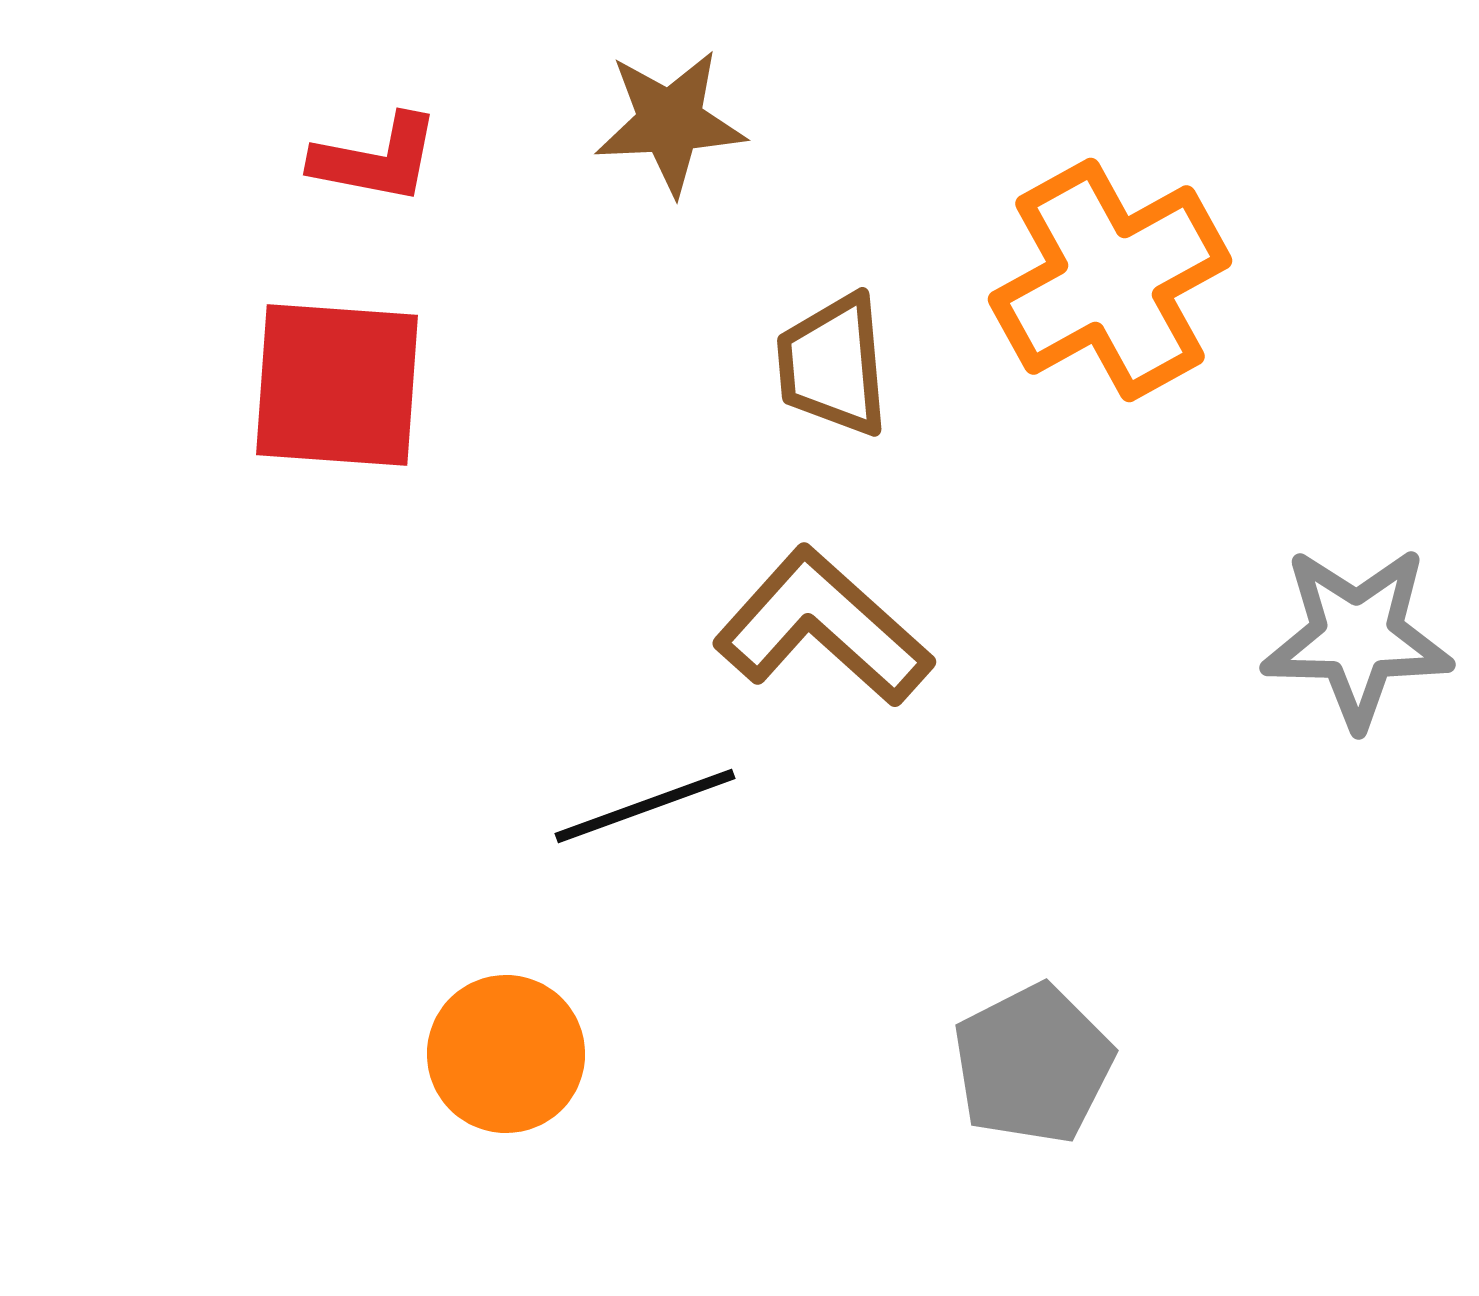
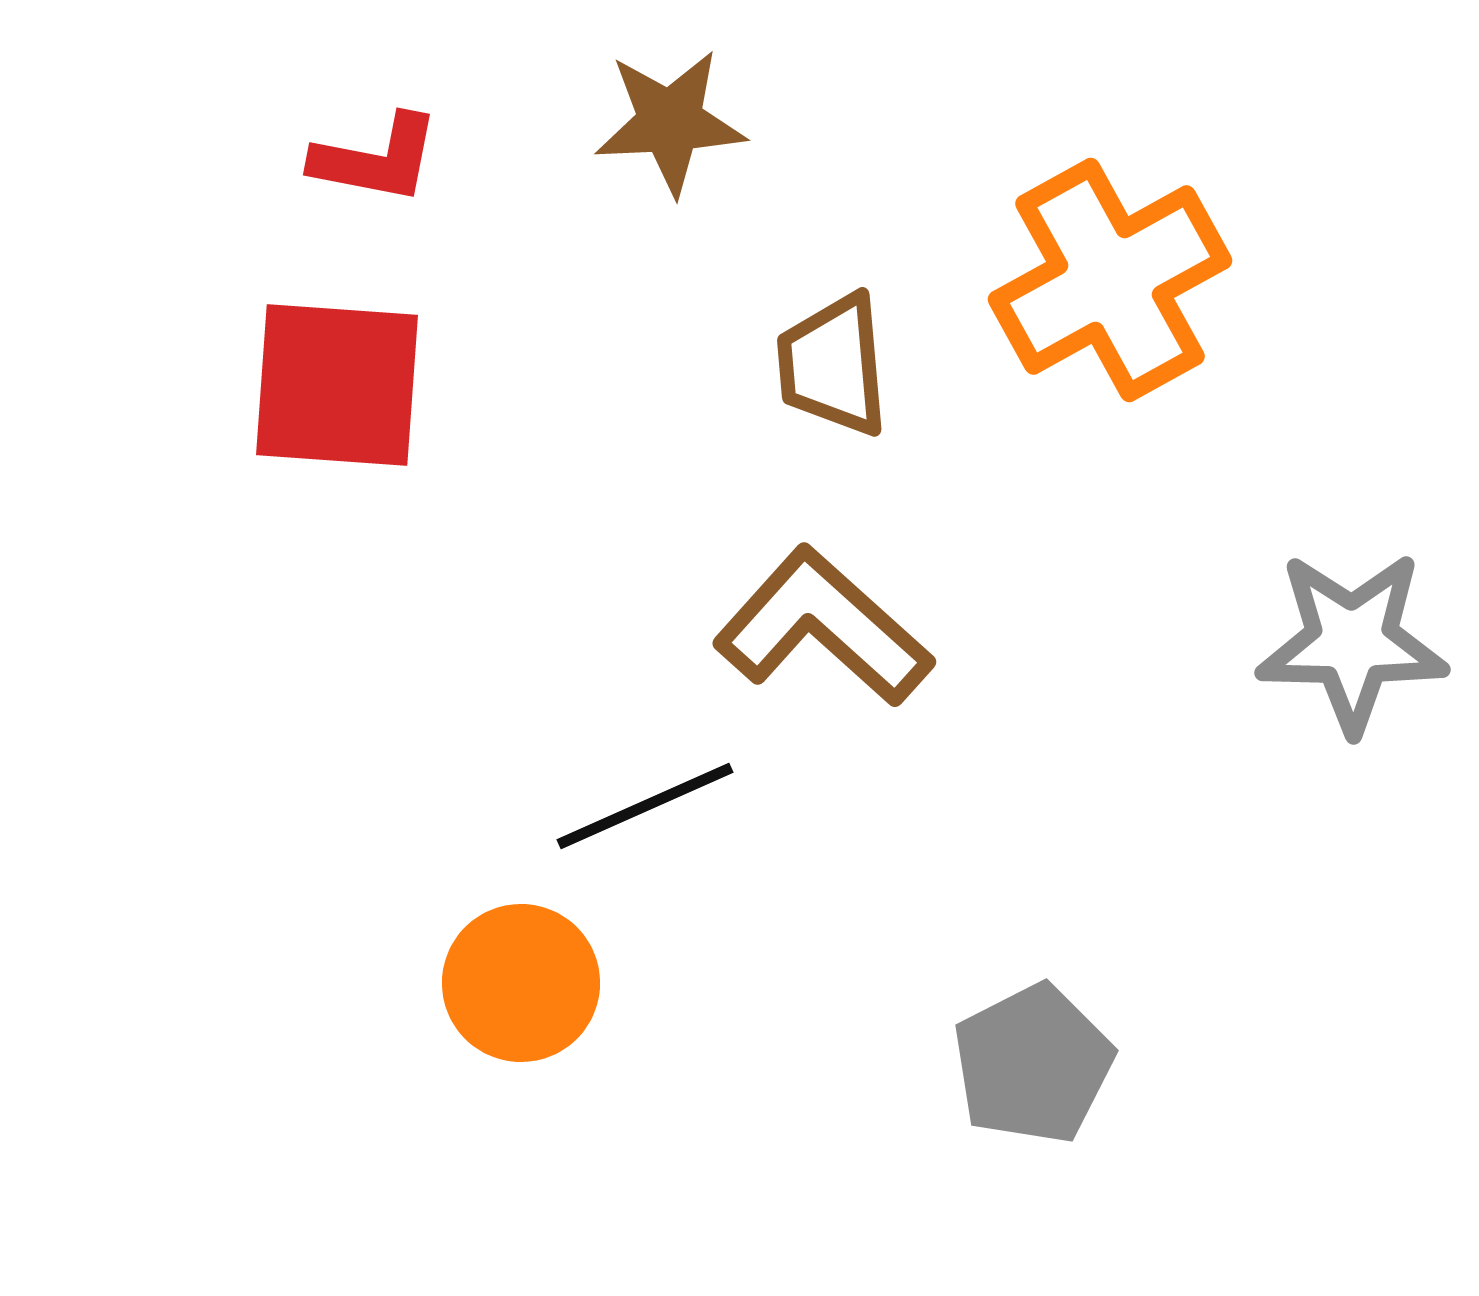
gray star: moved 5 px left, 5 px down
black line: rotated 4 degrees counterclockwise
orange circle: moved 15 px right, 71 px up
